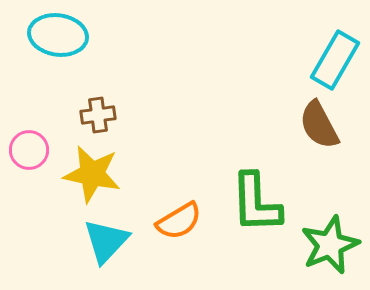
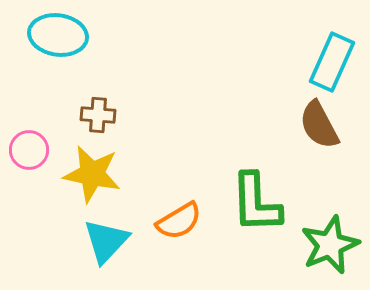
cyan rectangle: moved 3 px left, 2 px down; rotated 6 degrees counterclockwise
brown cross: rotated 12 degrees clockwise
